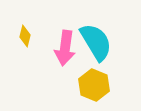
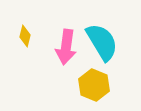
cyan semicircle: moved 6 px right
pink arrow: moved 1 px right, 1 px up
